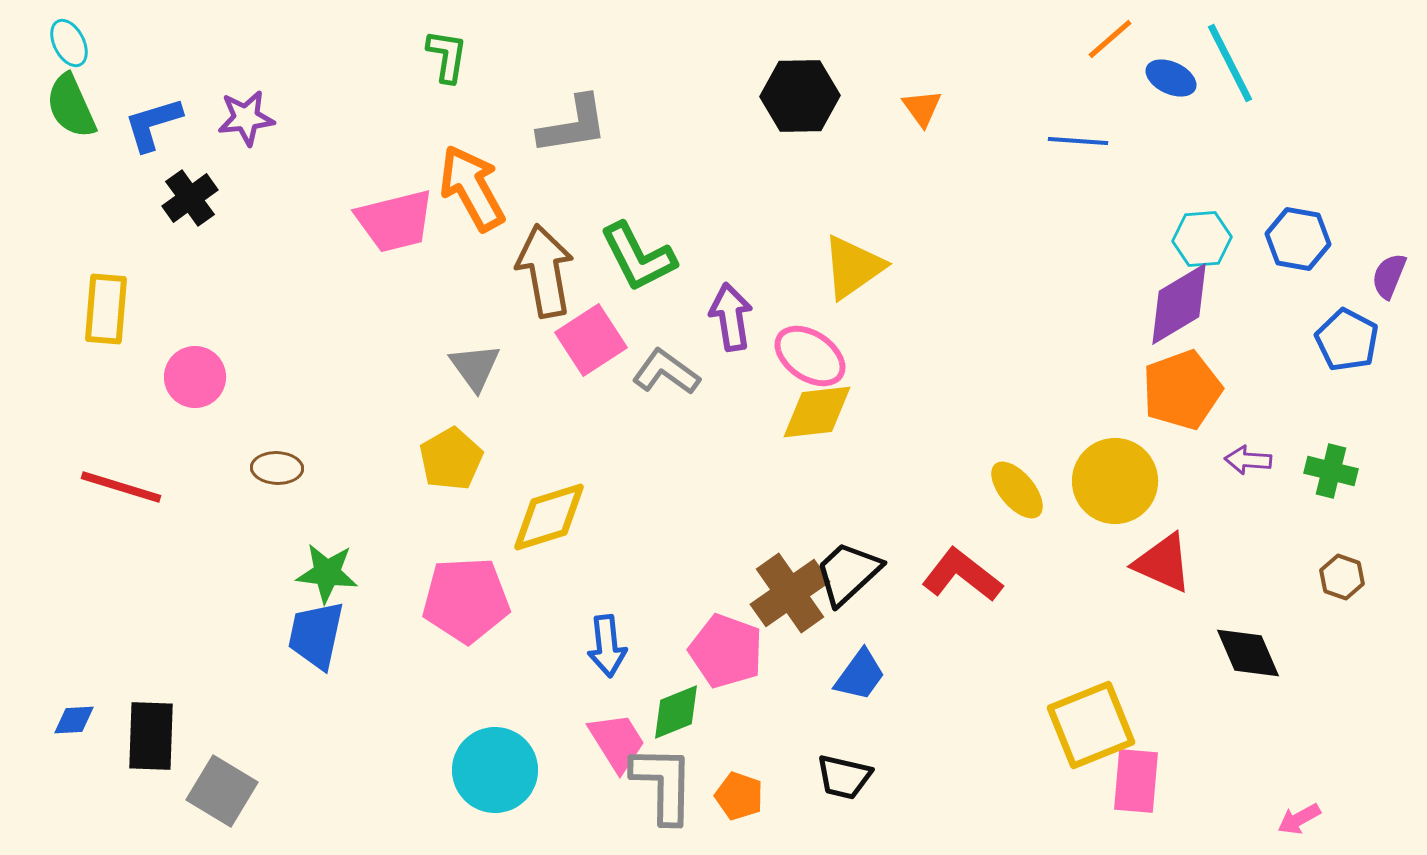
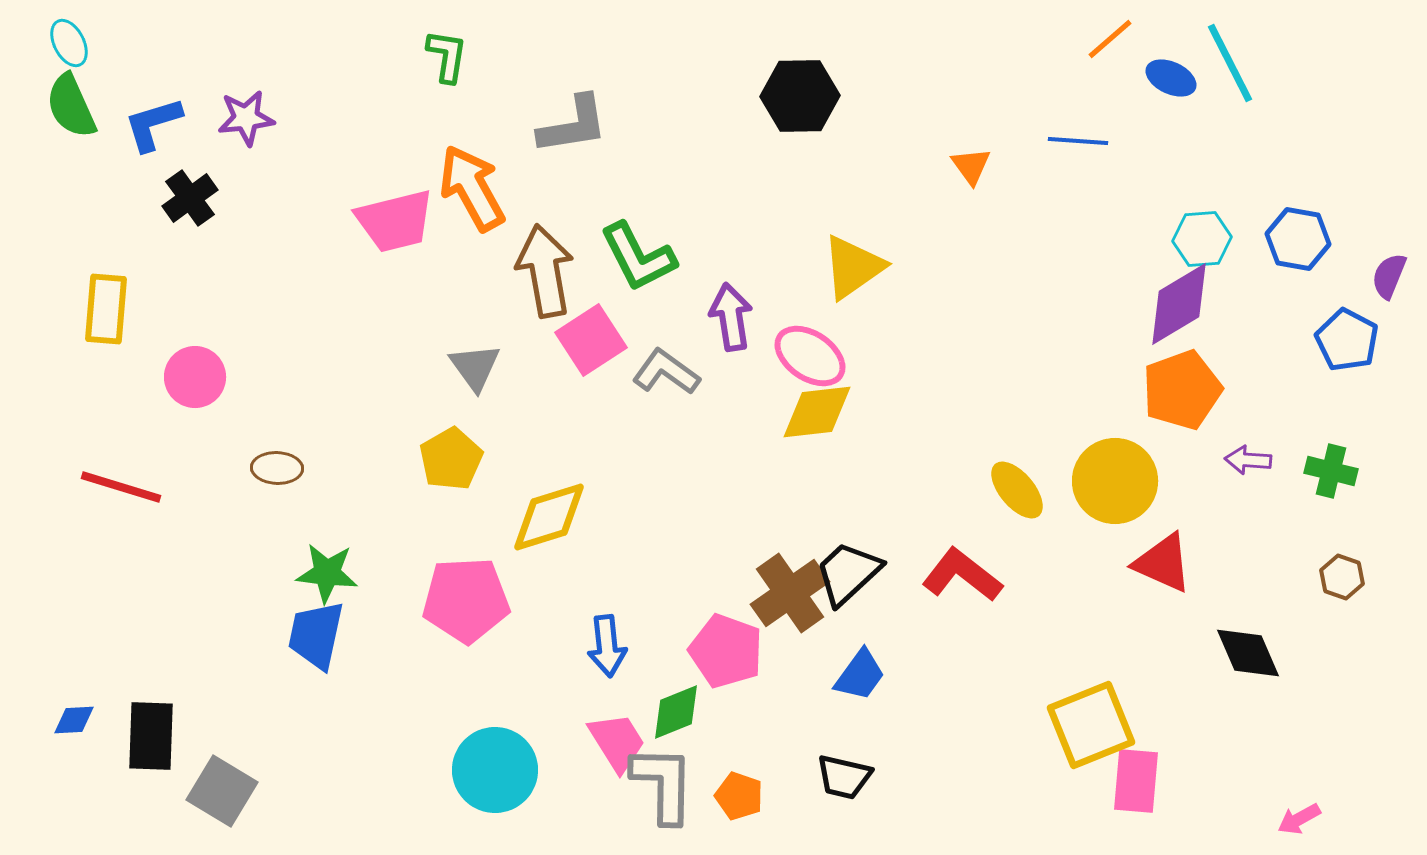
orange triangle at (922, 108): moved 49 px right, 58 px down
